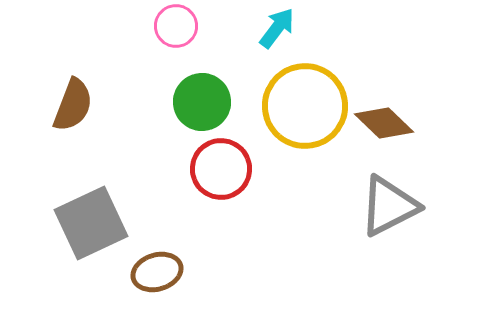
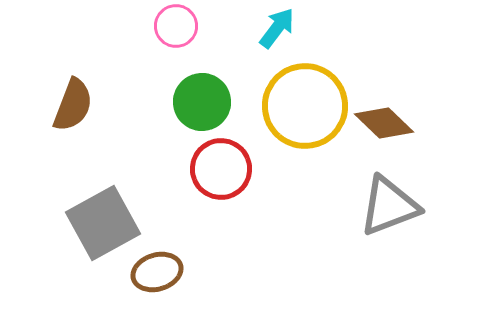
gray triangle: rotated 6 degrees clockwise
gray square: moved 12 px right; rotated 4 degrees counterclockwise
